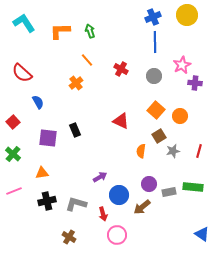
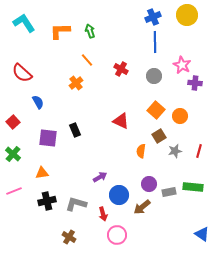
pink star: rotated 18 degrees counterclockwise
gray star: moved 2 px right
